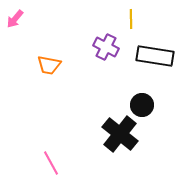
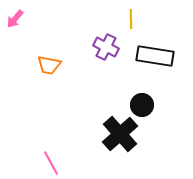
black cross: rotated 9 degrees clockwise
